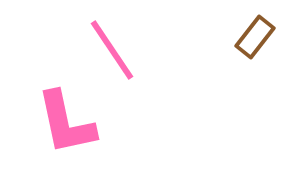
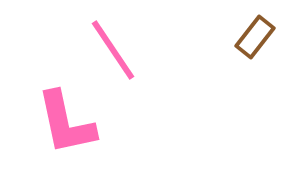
pink line: moved 1 px right
